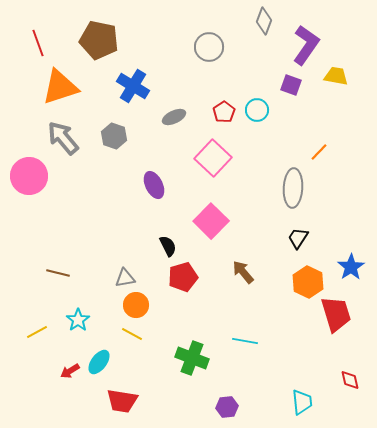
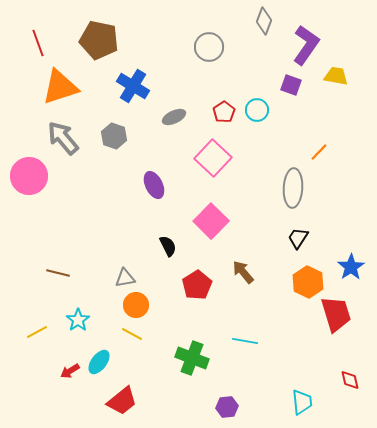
red pentagon at (183, 277): moved 14 px right, 8 px down; rotated 16 degrees counterclockwise
red trapezoid at (122, 401): rotated 48 degrees counterclockwise
